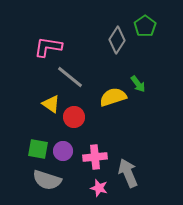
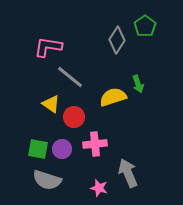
green arrow: rotated 18 degrees clockwise
purple circle: moved 1 px left, 2 px up
pink cross: moved 13 px up
